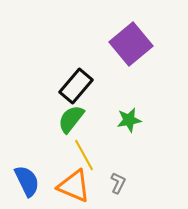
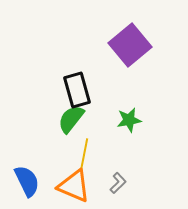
purple square: moved 1 px left, 1 px down
black rectangle: moved 1 px right, 4 px down; rotated 56 degrees counterclockwise
yellow line: rotated 40 degrees clockwise
gray L-shape: rotated 20 degrees clockwise
